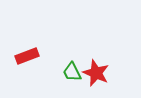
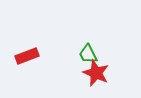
green trapezoid: moved 16 px right, 18 px up
